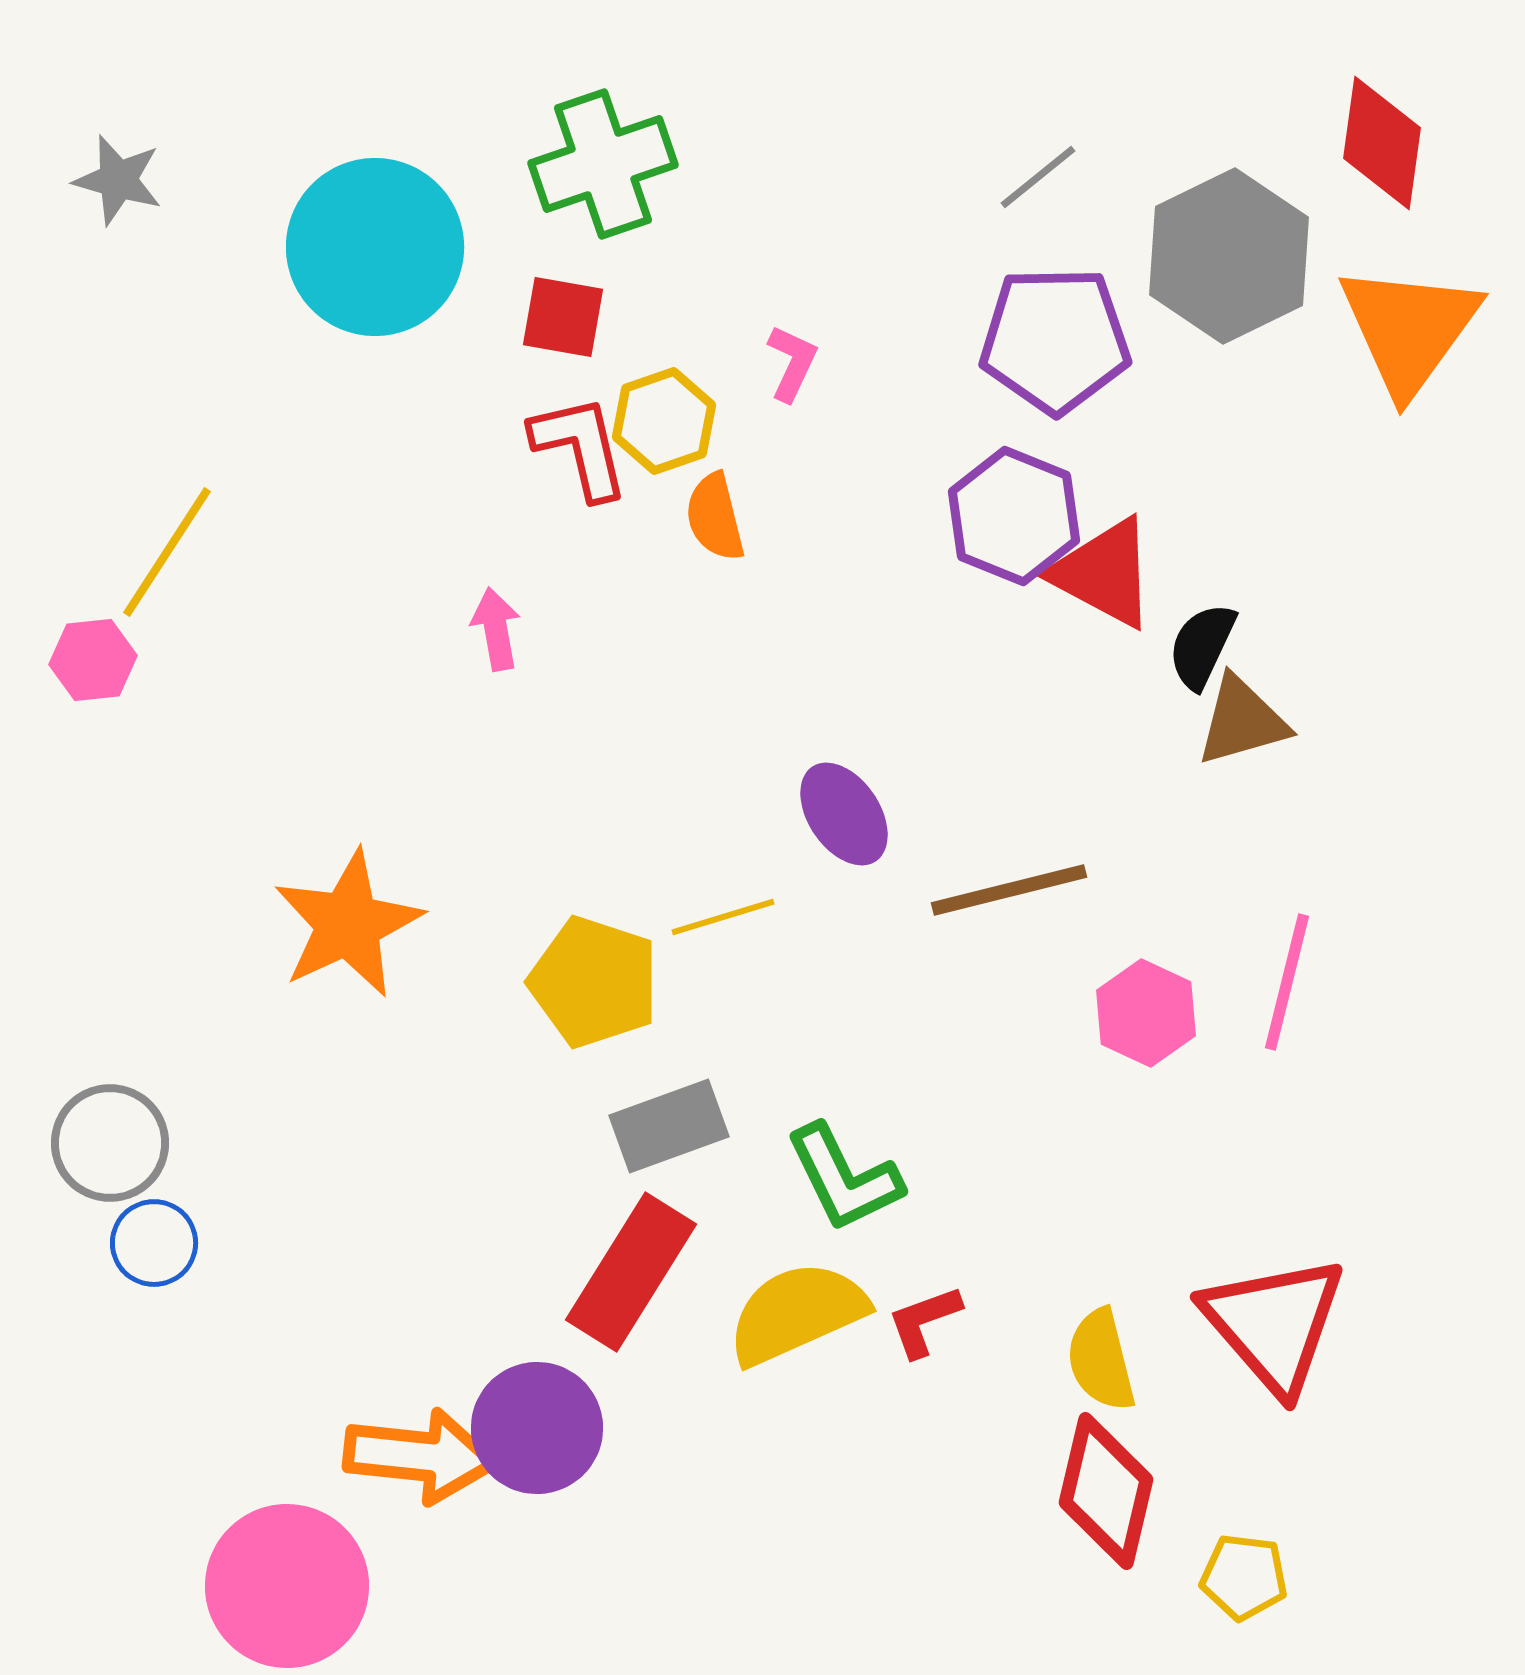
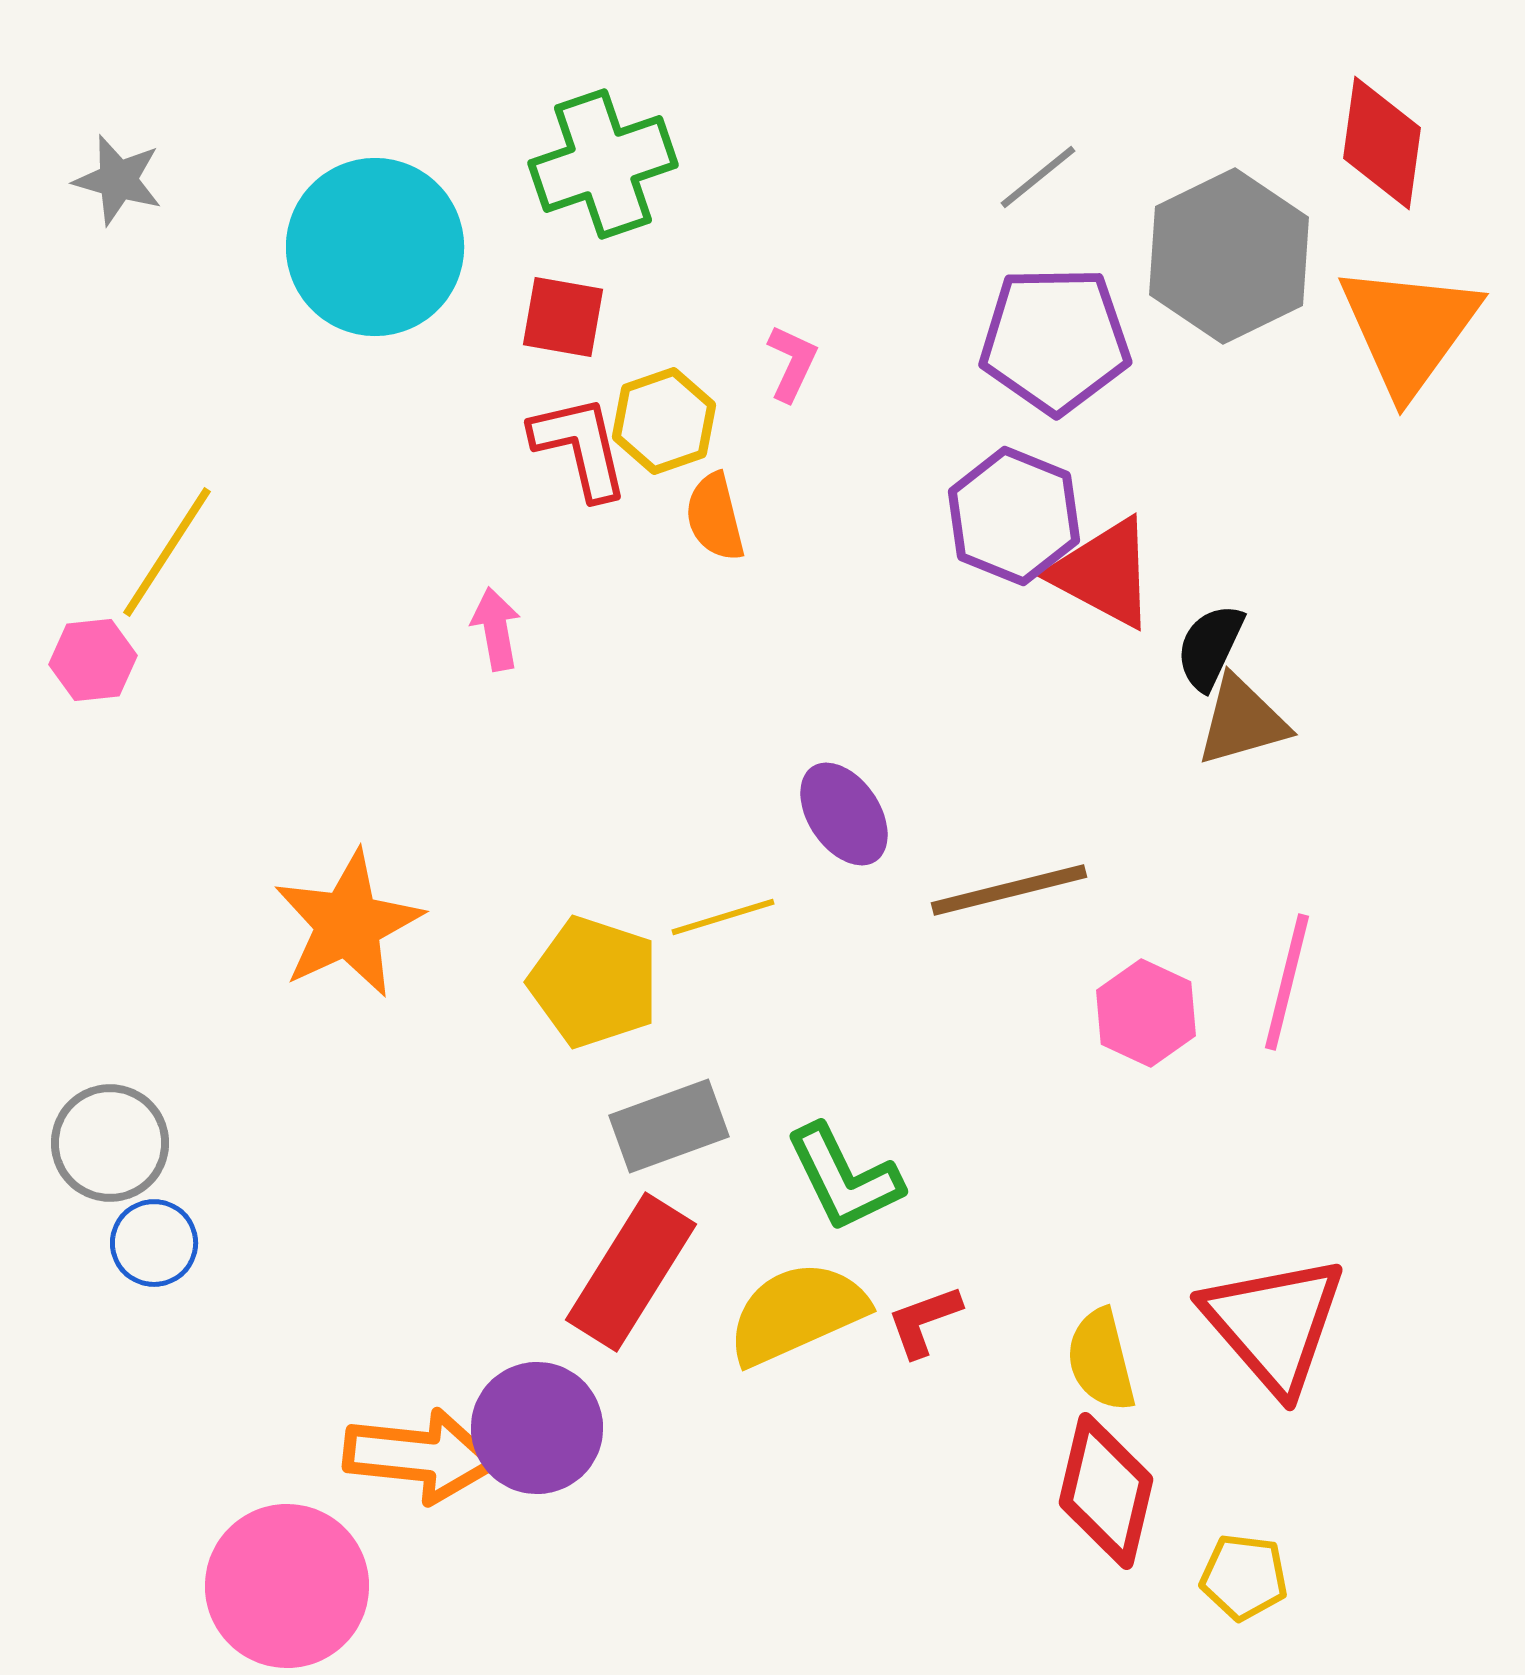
black semicircle at (1202, 646): moved 8 px right, 1 px down
